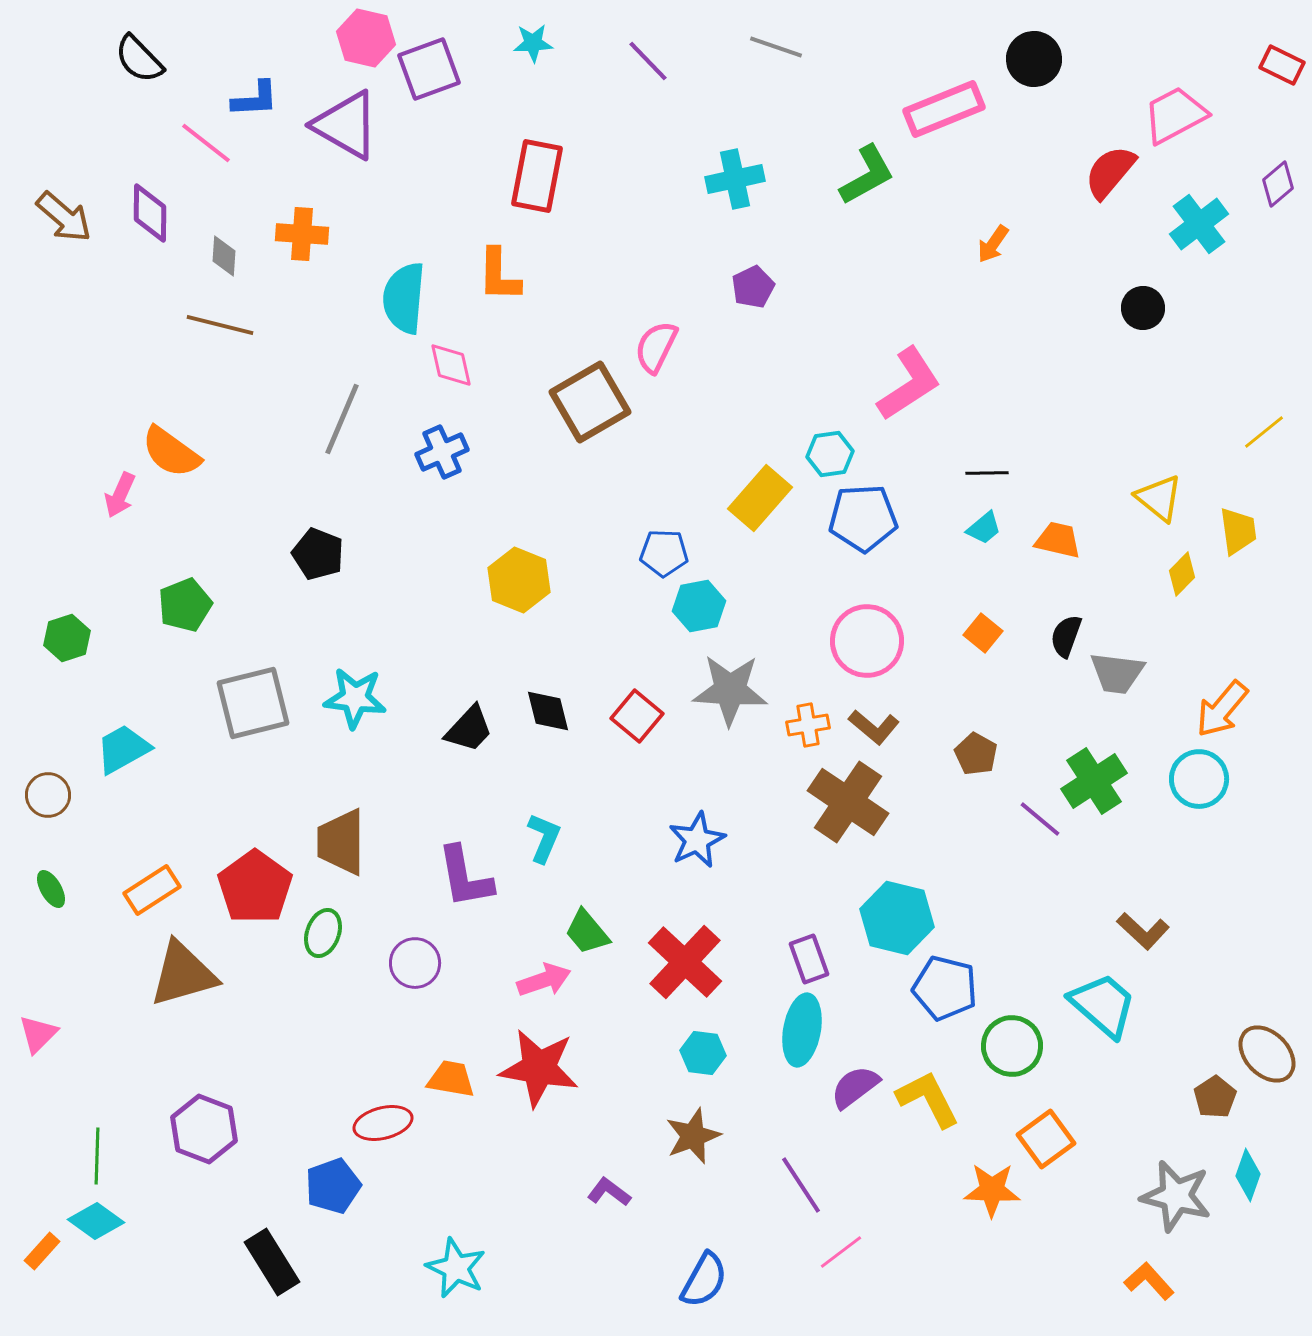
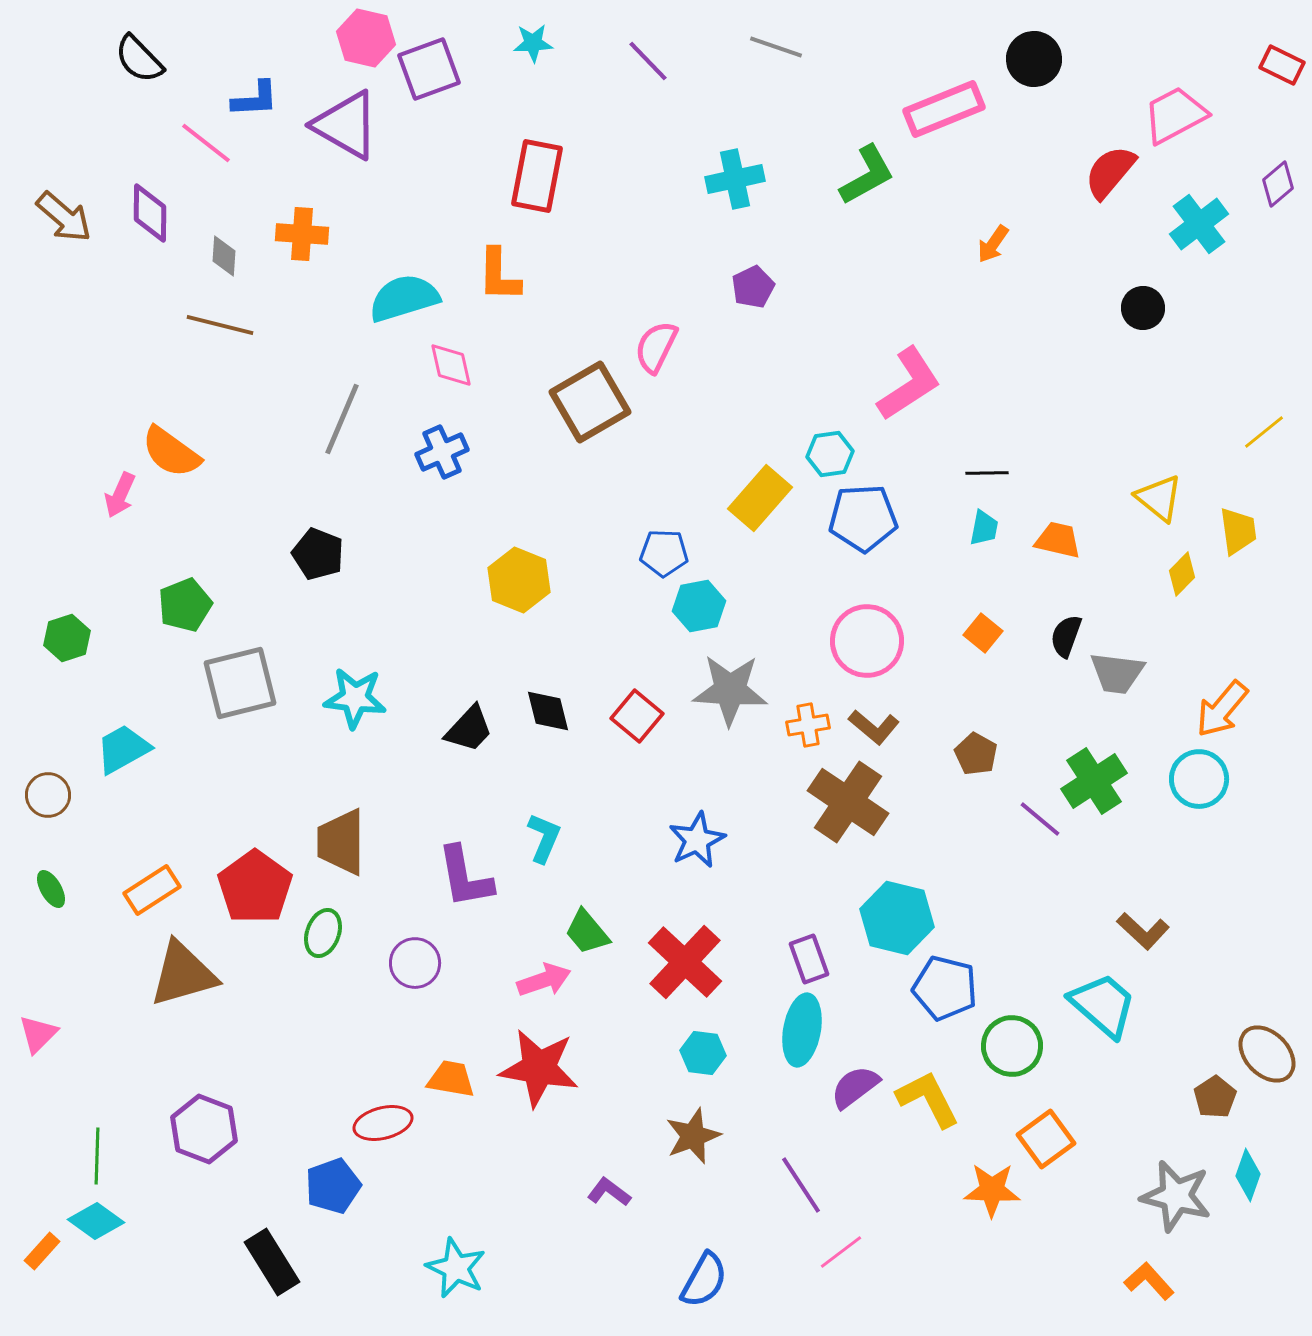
cyan semicircle at (404, 298): rotated 68 degrees clockwise
cyan trapezoid at (984, 528): rotated 39 degrees counterclockwise
gray square at (253, 703): moved 13 px left, 20 px up
